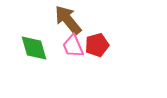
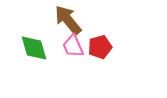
red pentagon: moved 3 px right, 2 px down
